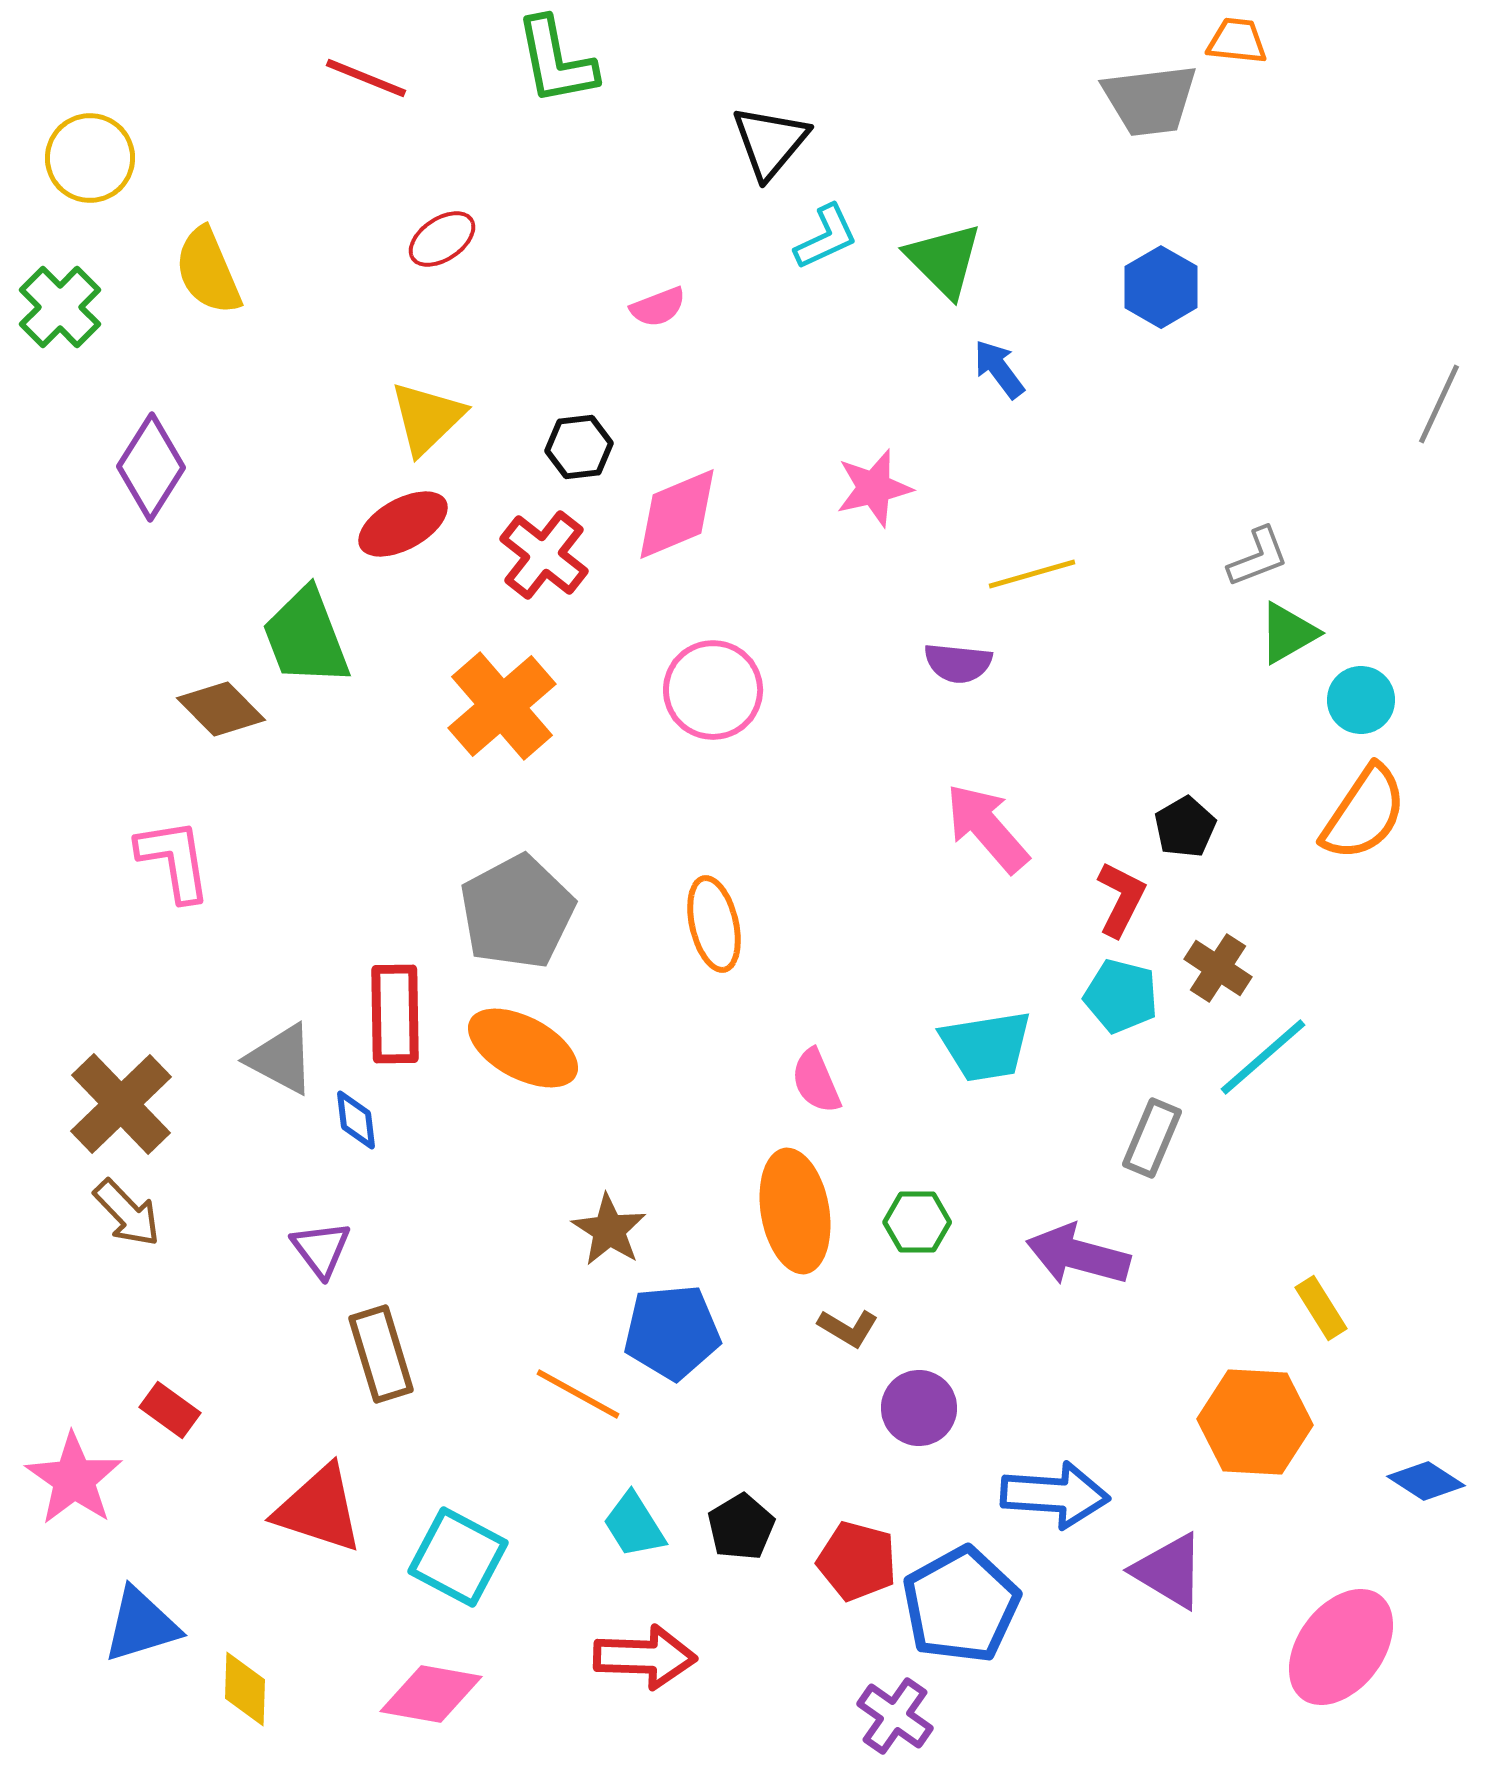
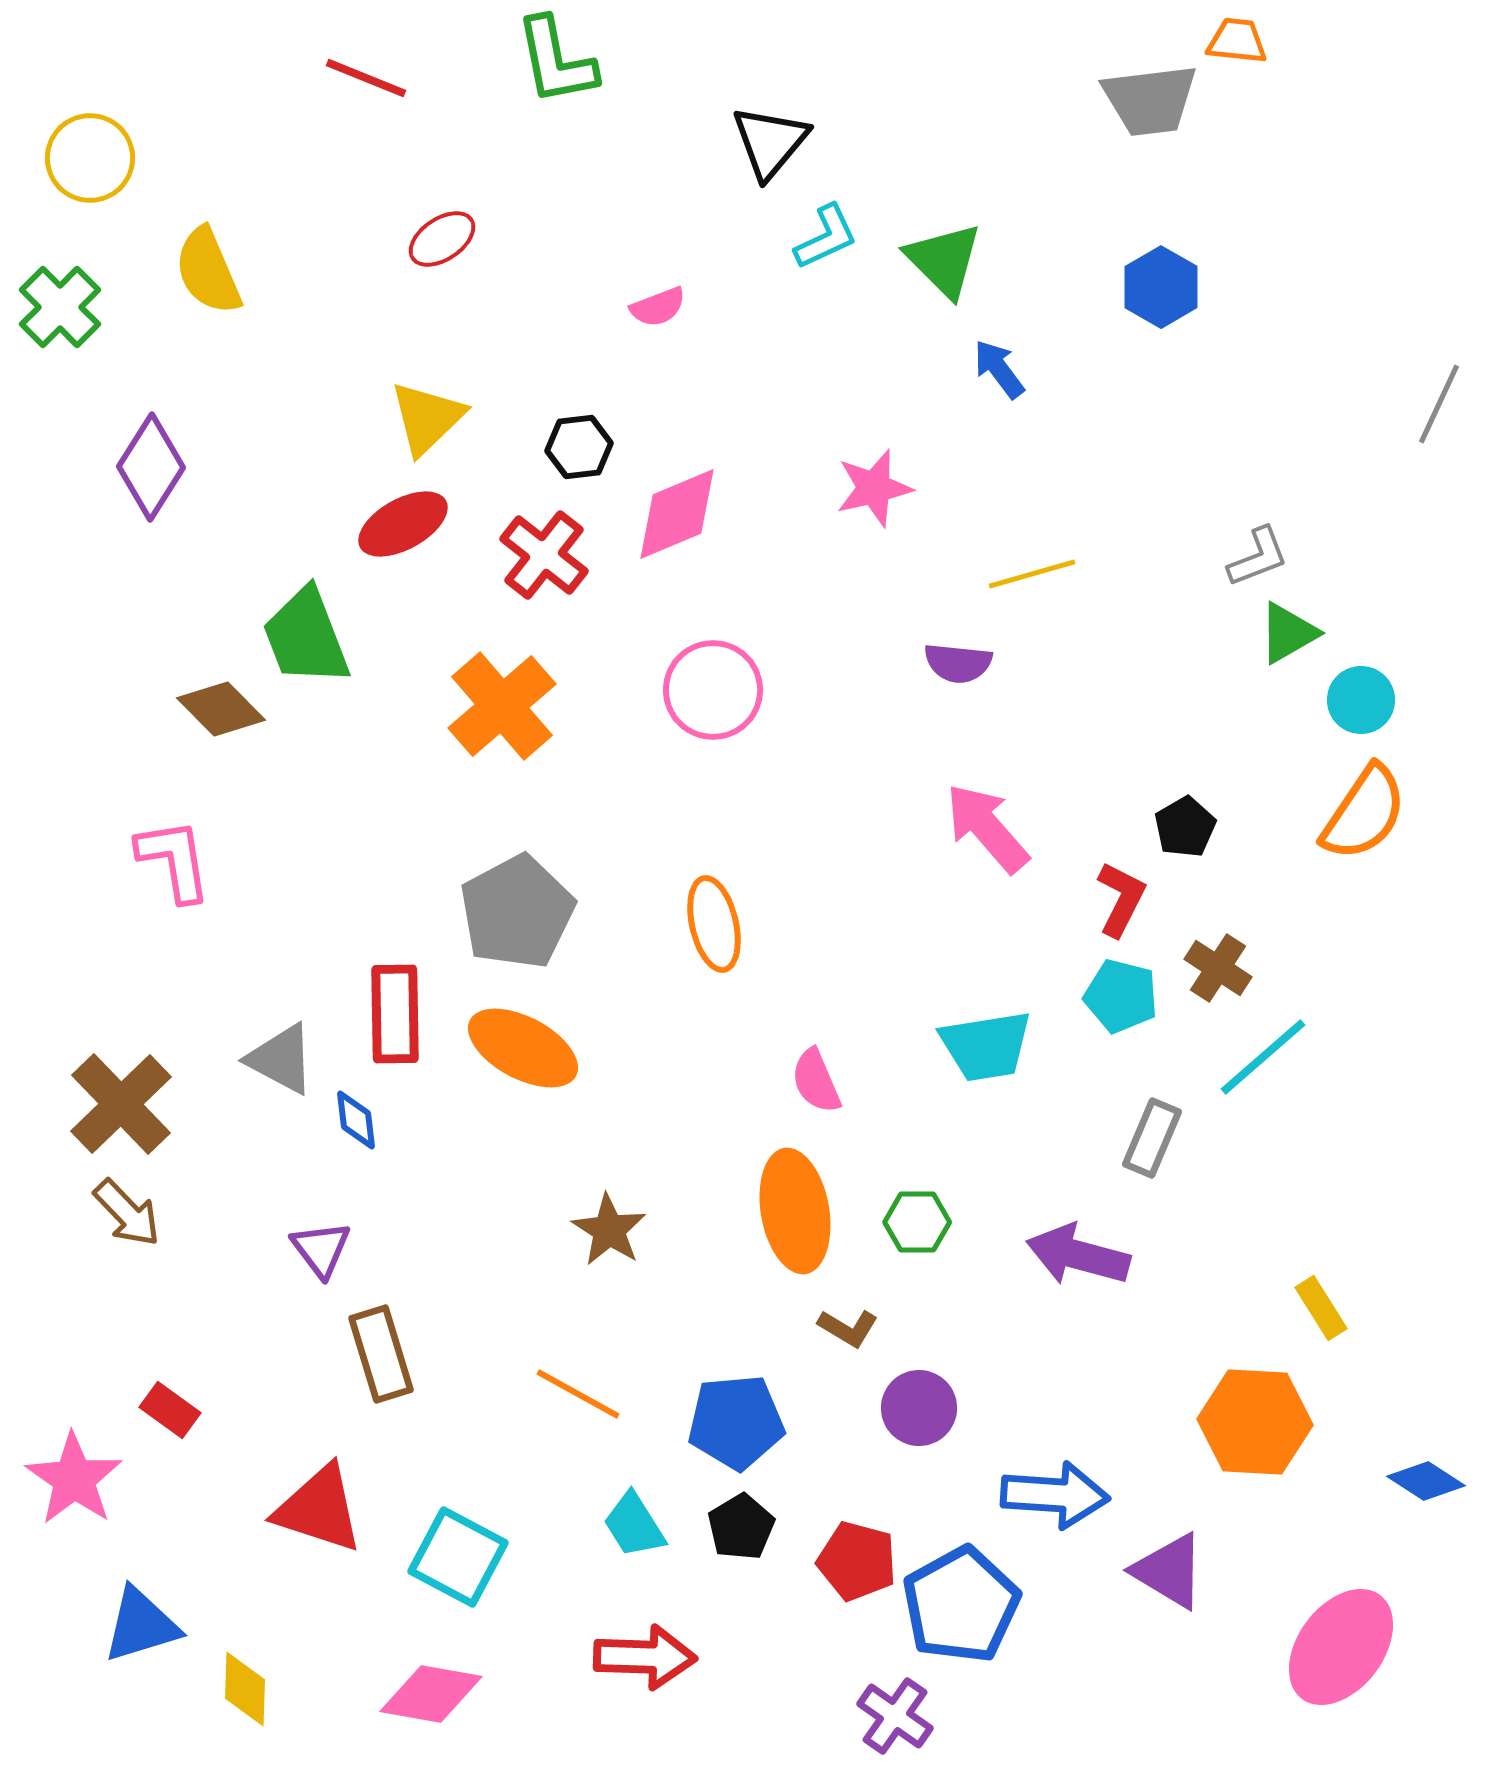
blue pentagon at (672, 1332): moved 64 px right, 90 px down
